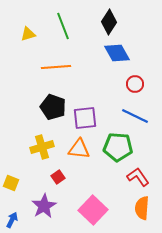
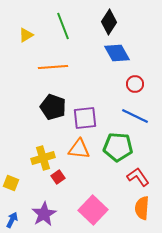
yellow triangle: moved 2 px left, 1 px down; rotated 14 degrees counterclockwise
orange line: moved 3 px left
yellow cross: moved 1 px right, 11 px down
purple star: moved 8 px down
